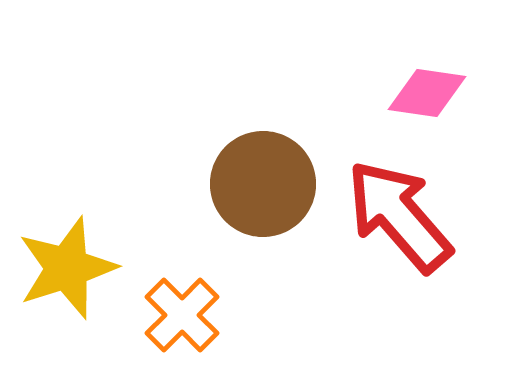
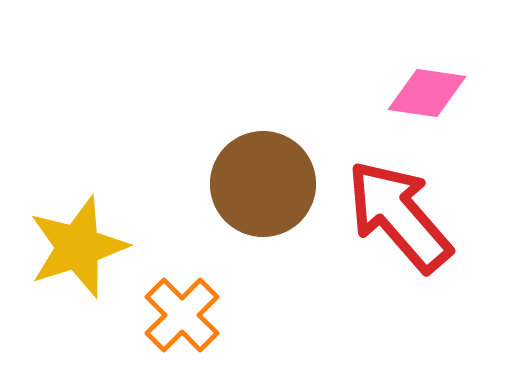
yellow star: moved 11 px right, 21 px up
